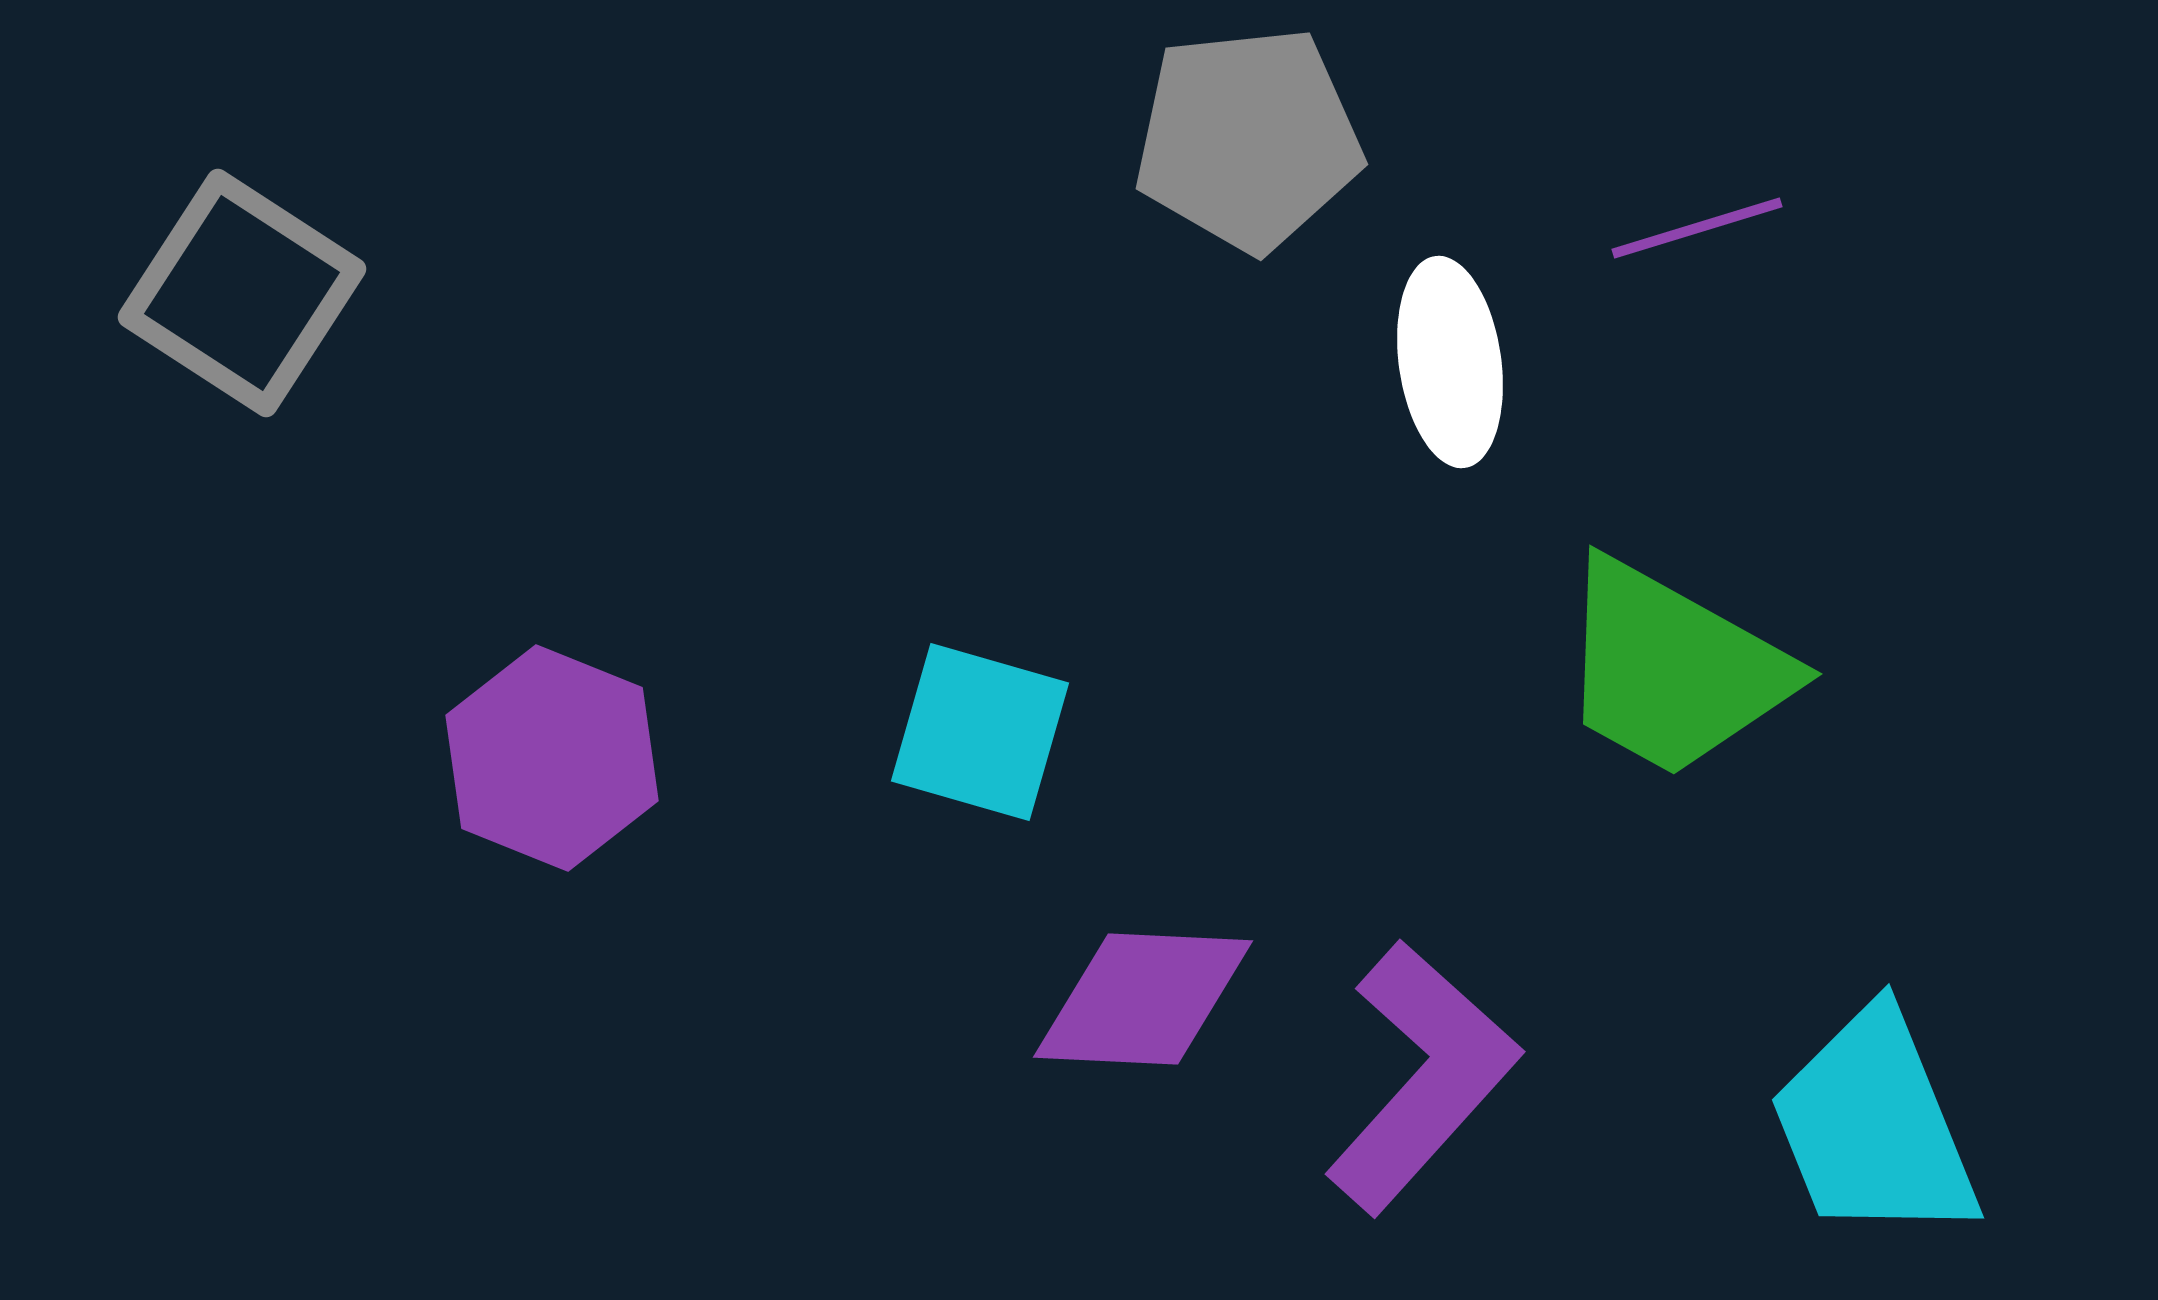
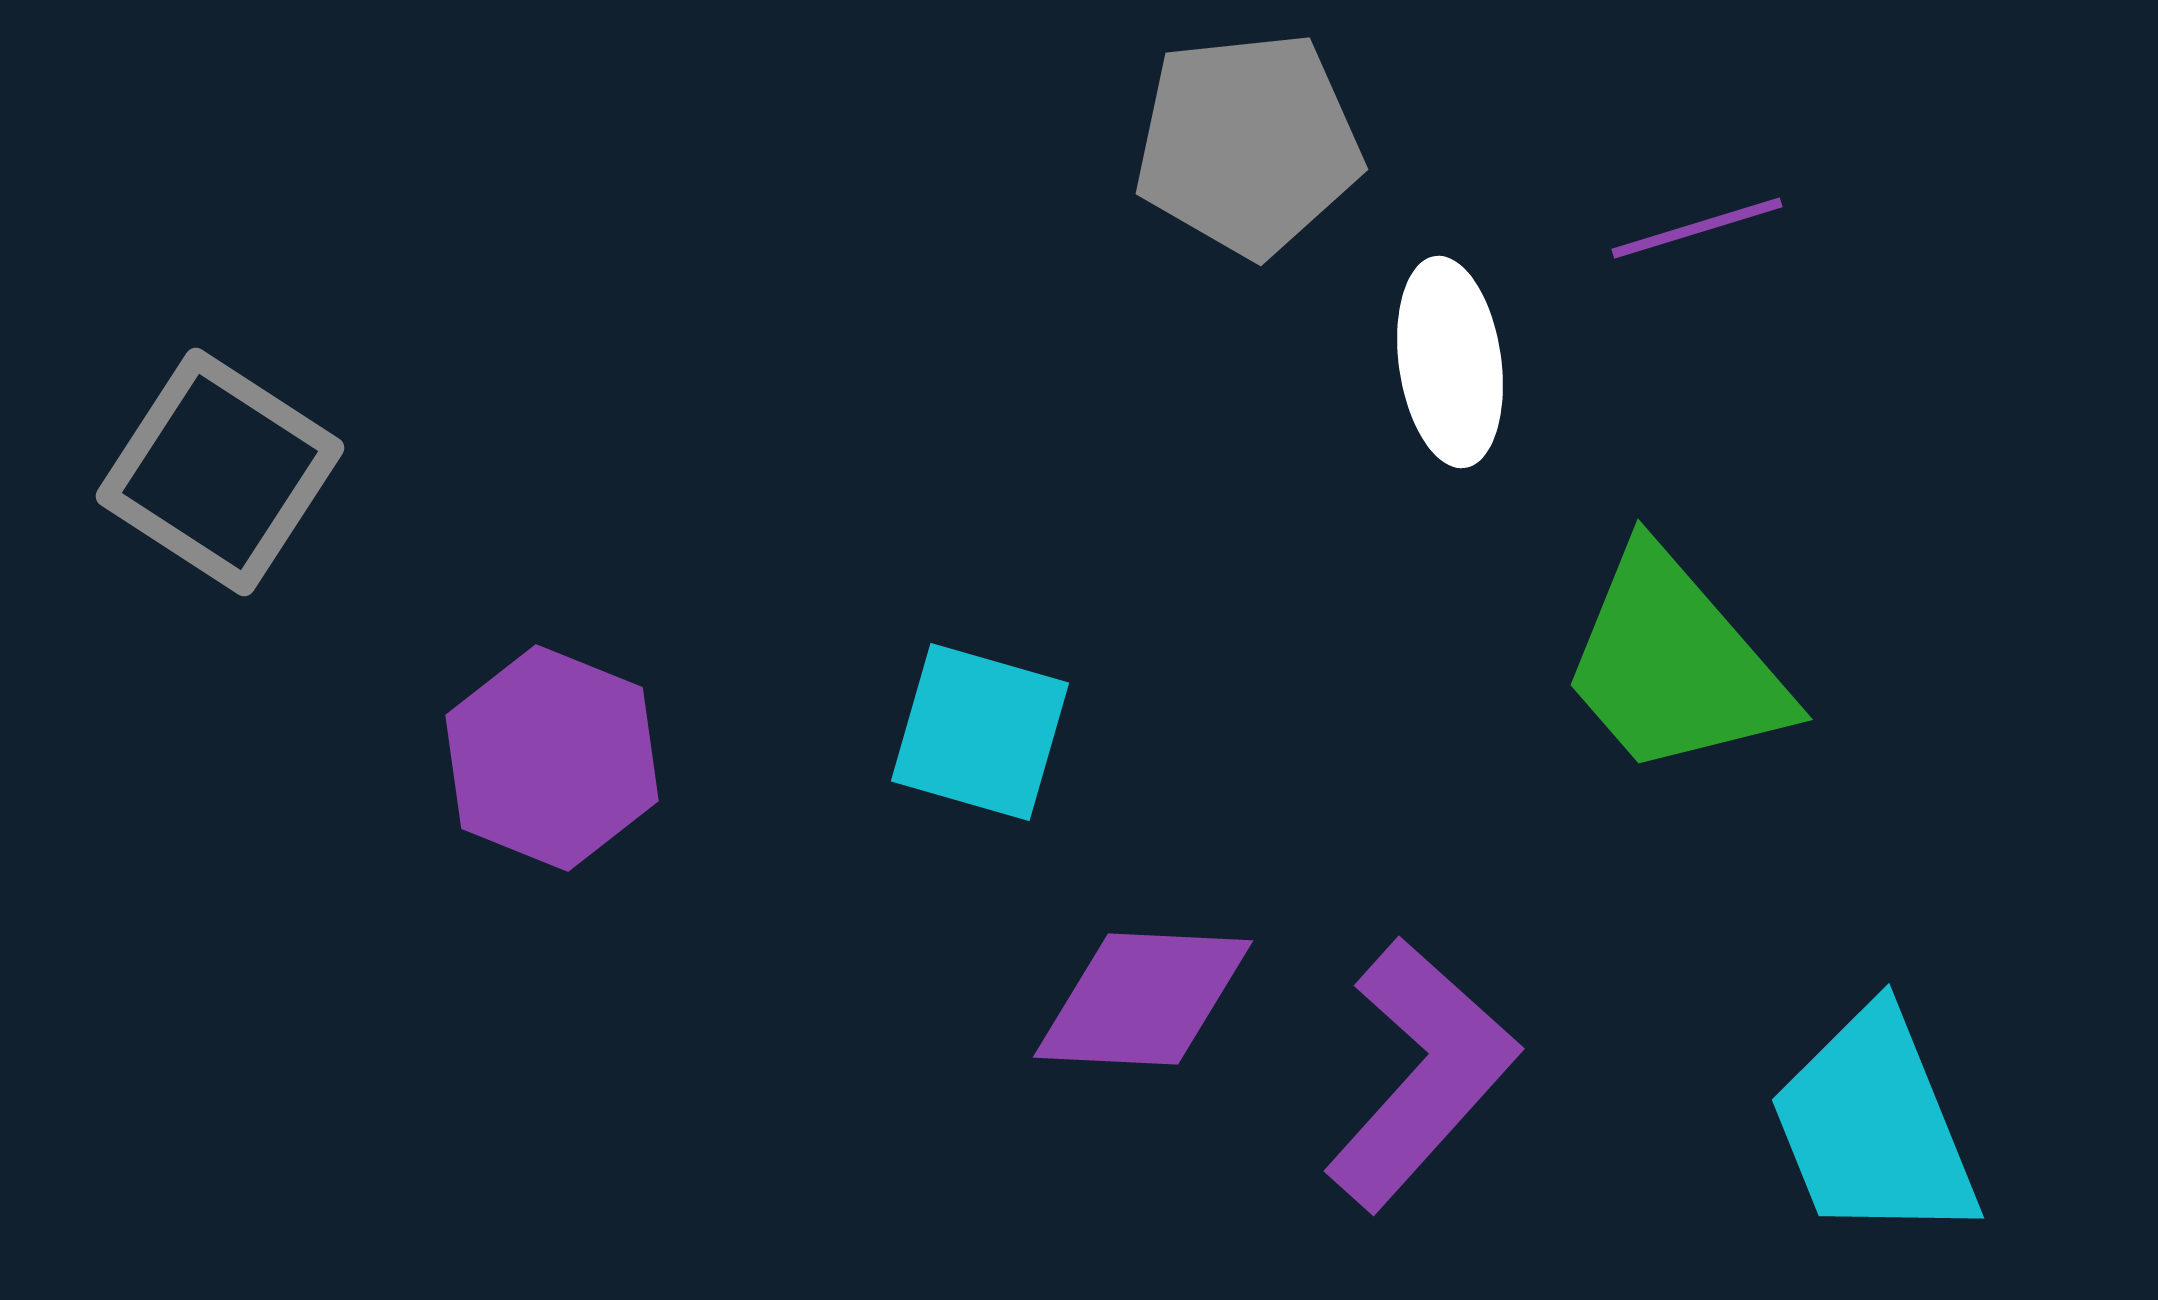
gray pentagon: moved 5 px down
gray square: moved 22 px left, 179 px down
green trapezoid: moved 1 px right, 5 px up; rotated 20 degrees clockwise
purple L-shape: moved 1 px left, 3 px up
